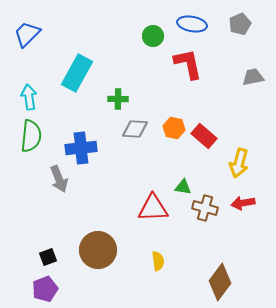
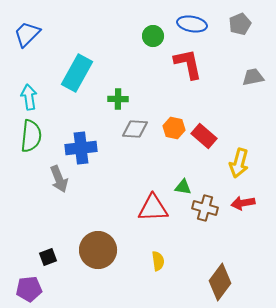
purple pentagon: moved 16 px left; rotated 15 degrees clockwise
